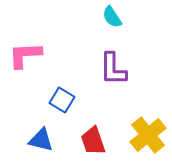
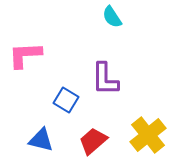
purple L-shape: moved 8 px left, 10 px down
blue square: moved 4 px right
red trapezoid: rotated 68 degrees clockwise
